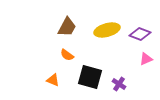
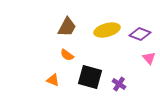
pink triangle: moved 3 px right, 1 px up; rotated 48 degrees counterclockwise
